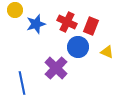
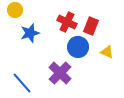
blue star: moved 6 px left, 9 px down
purple cross: moved 4 px right, 5 px down
blue line: rotated 30 degrees counterclockwise
